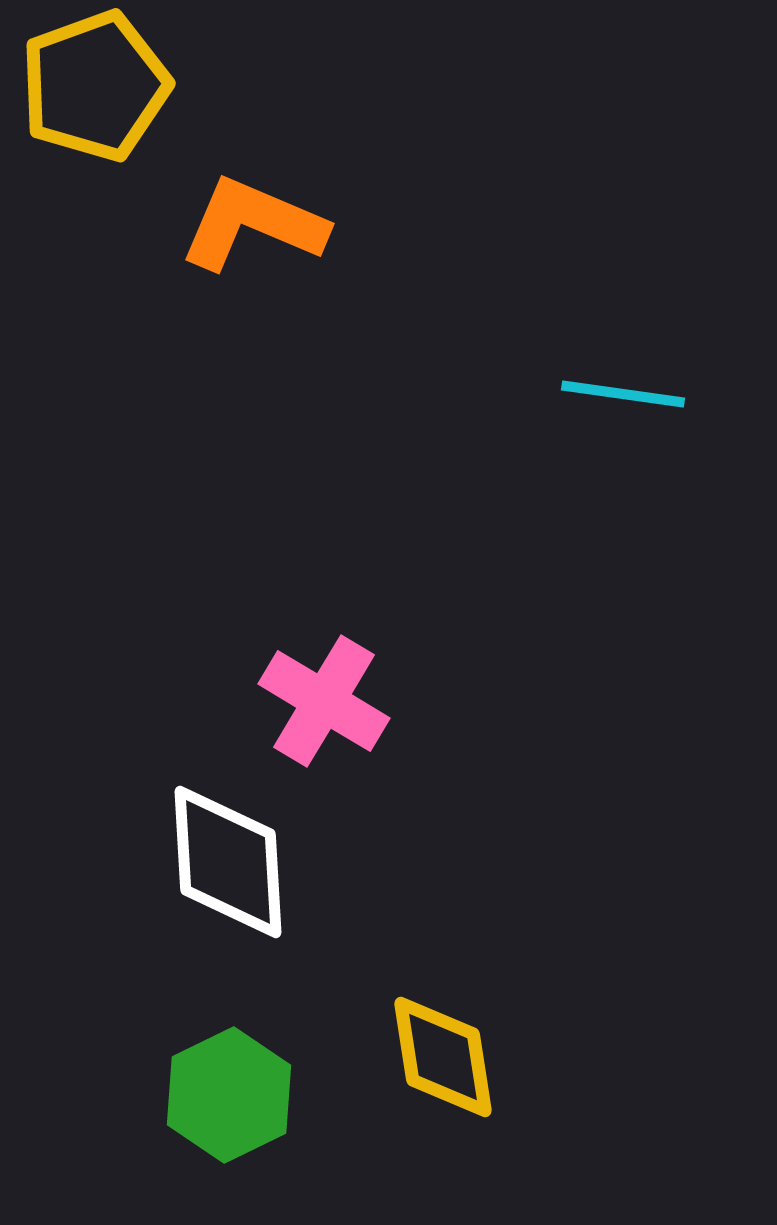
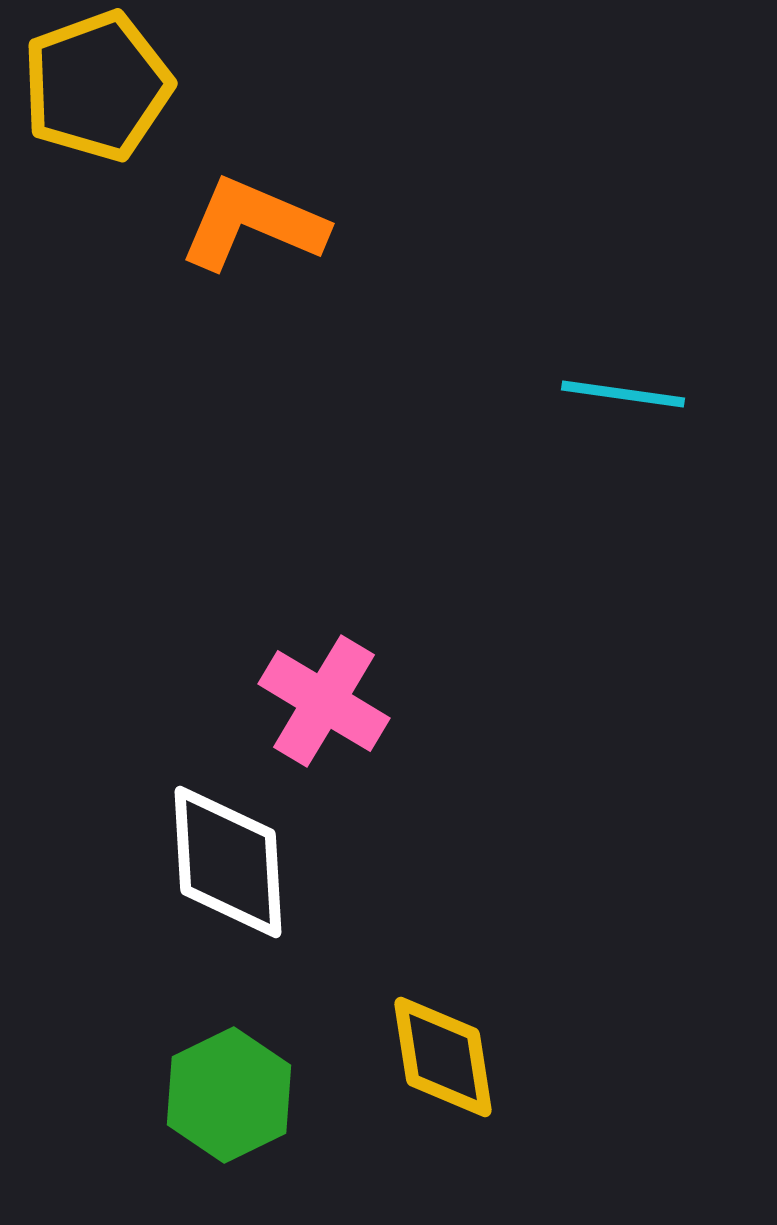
yellow pentagon: moved 2 px right
